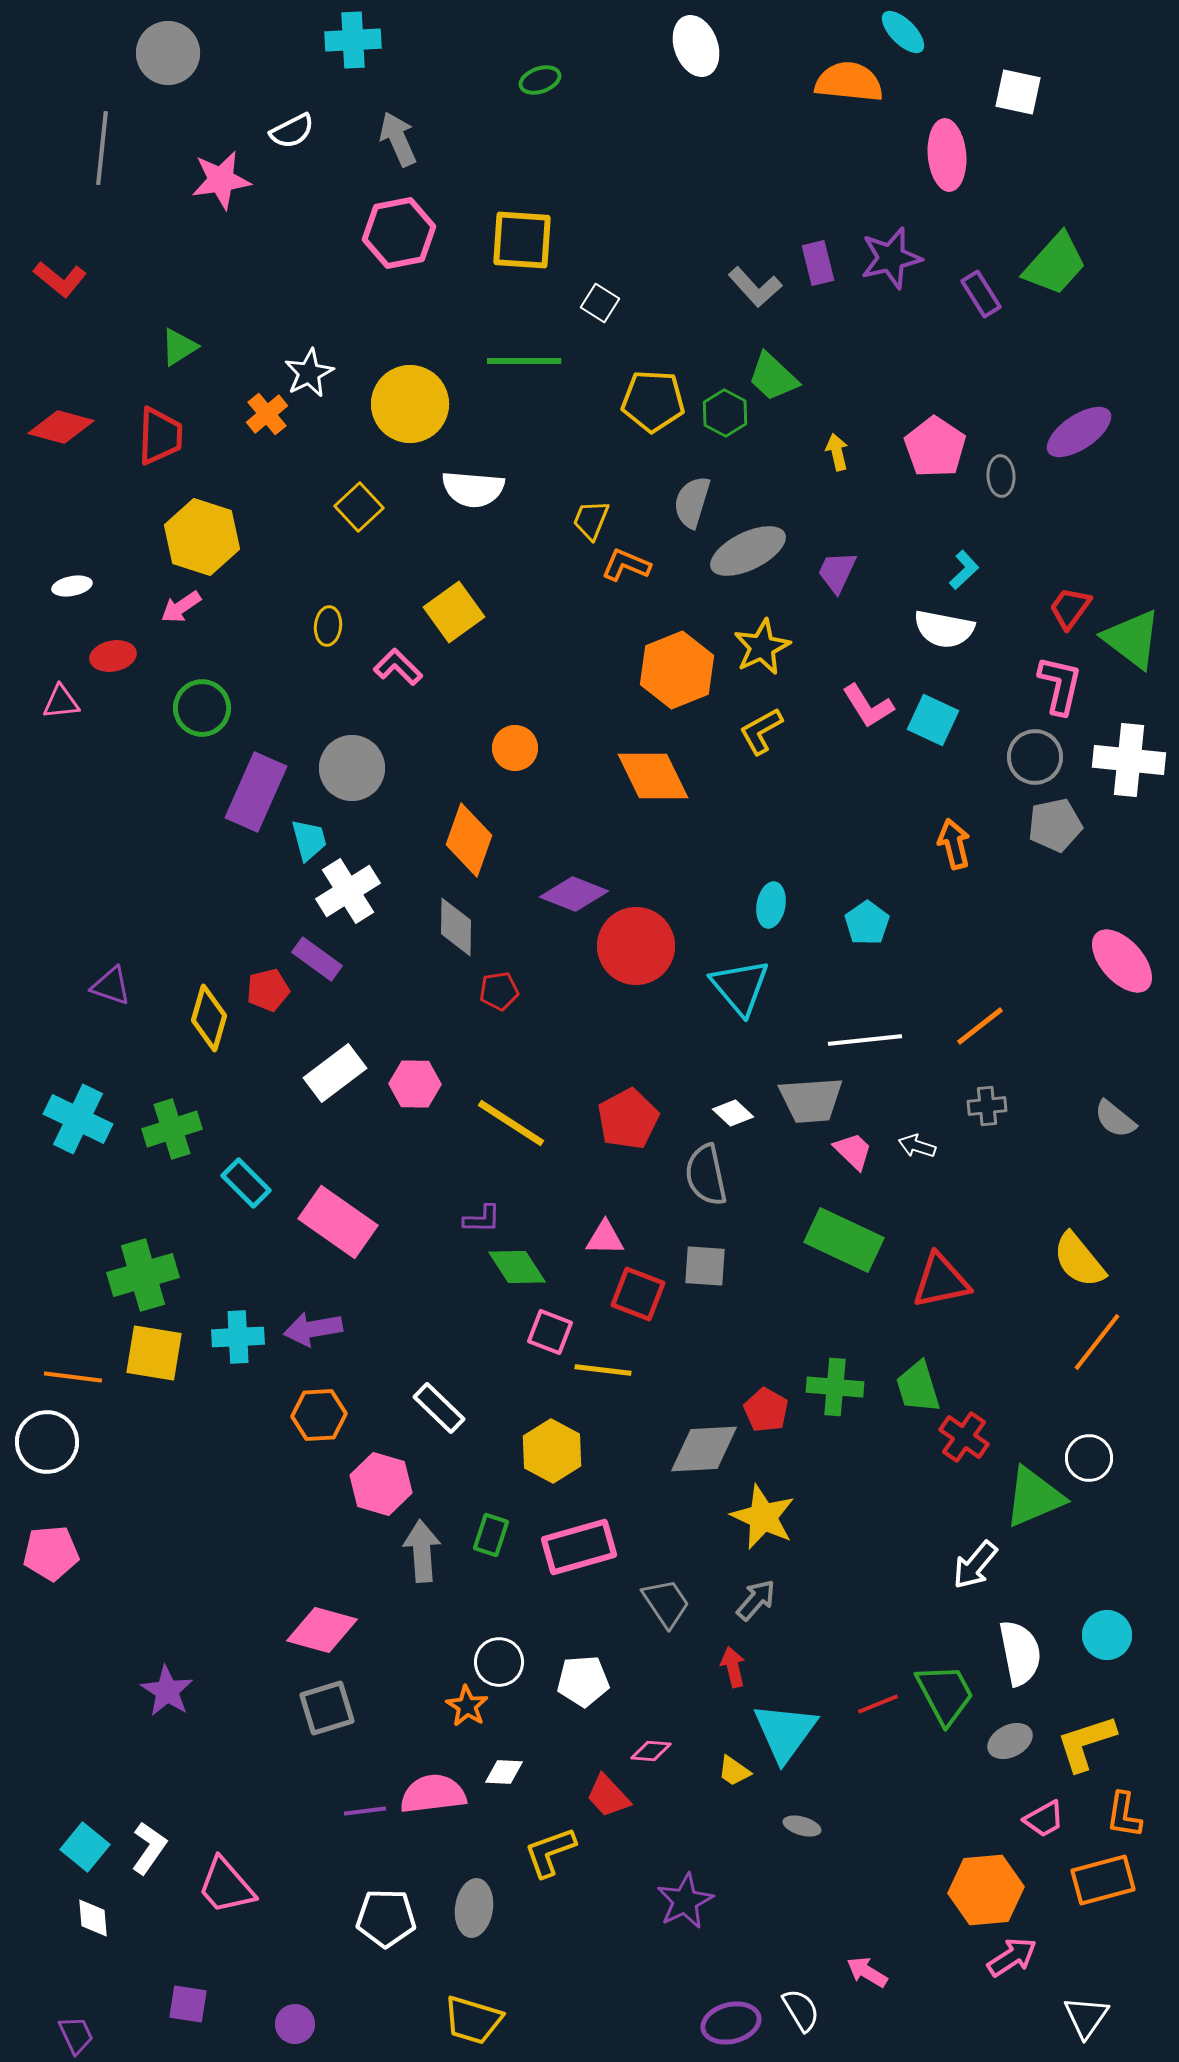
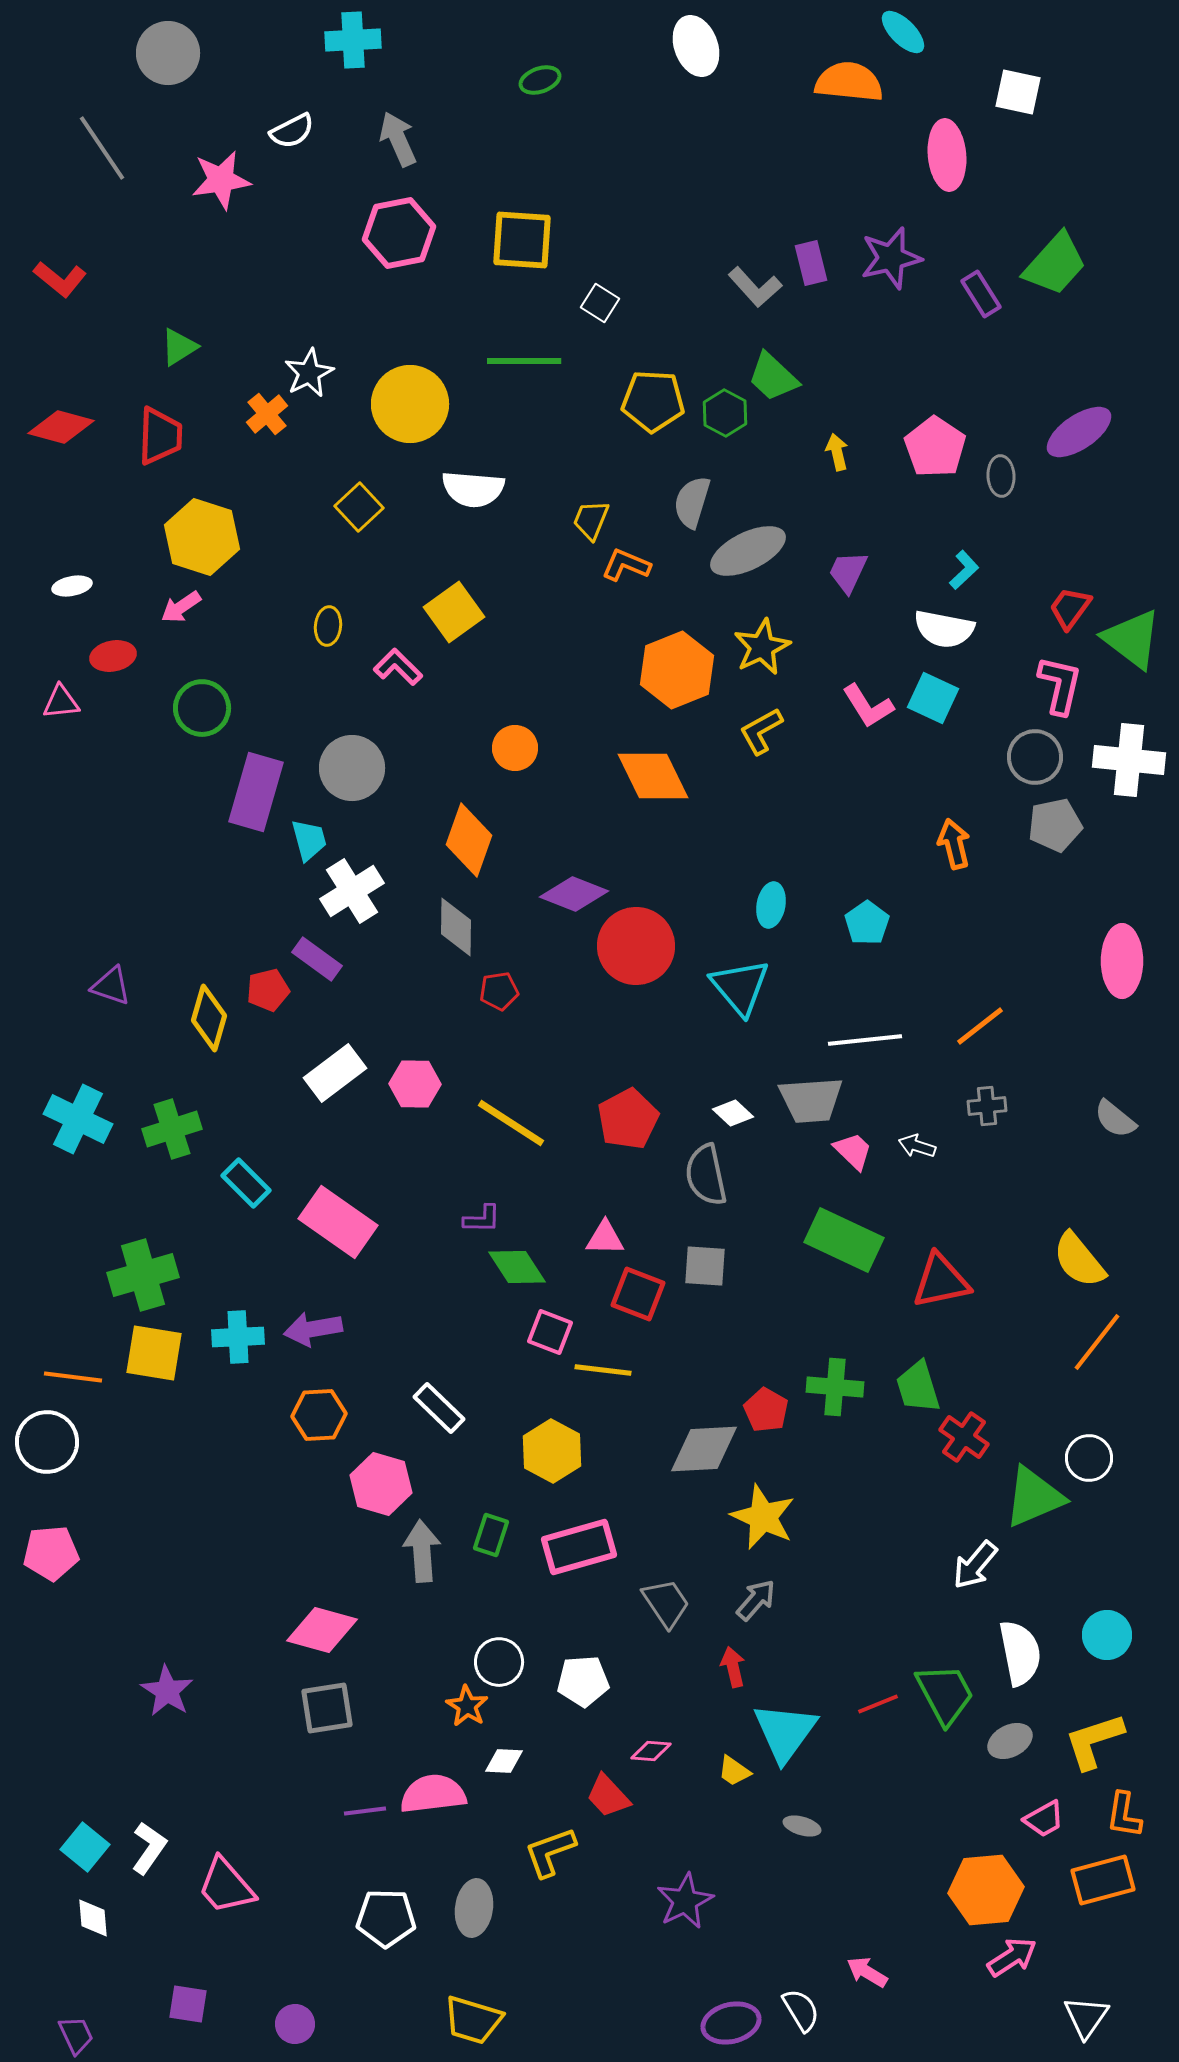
gray line at (102, 148): rotated 40 degrees counterclockwise
purple rectangle at (818, 263): moved 7 px left
purple trapezoid at (837, 572): moved 11 px right
cyan square at (933, 720): moved 22 px up
purple rectangle at (256, 792): rotated 8 degrees counterclockwise
white cross at (348, 891): moved 4 px right
pink ellipse at (1122, 961): rotated 42 degrees clockwise
gray square at (327, 1708): rotated 8 degrees clockwise
yellow L-shape at (1086, 1743): moved 8 px right, 2 px up
white diamond at (504, 1772): moved 11 px up
